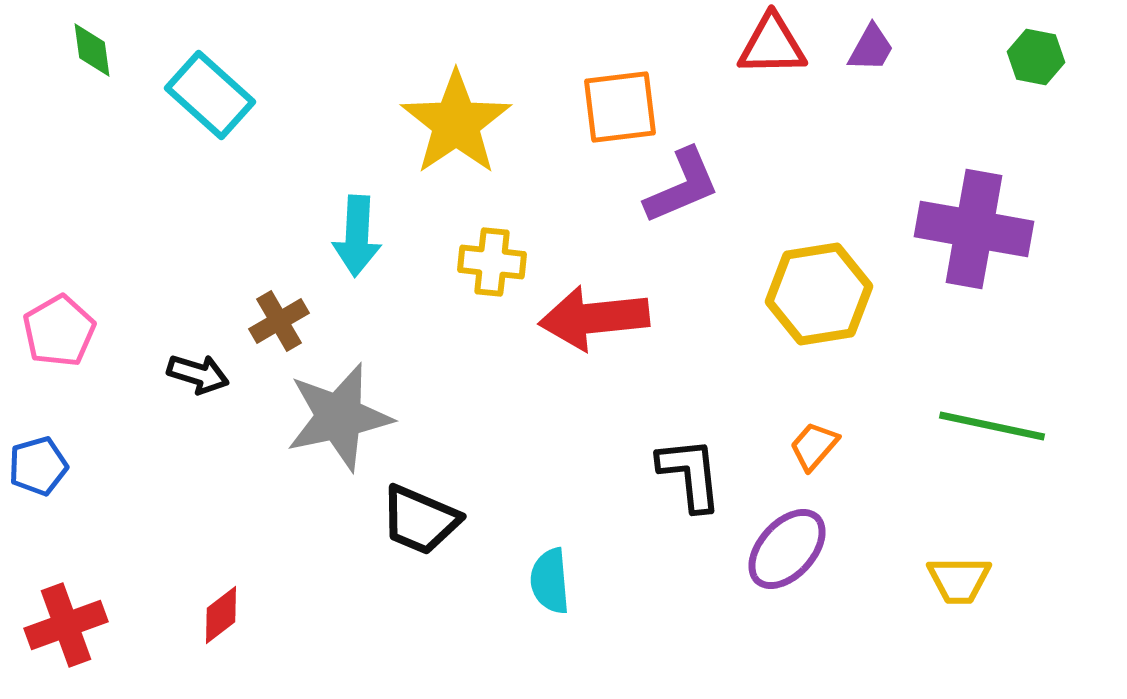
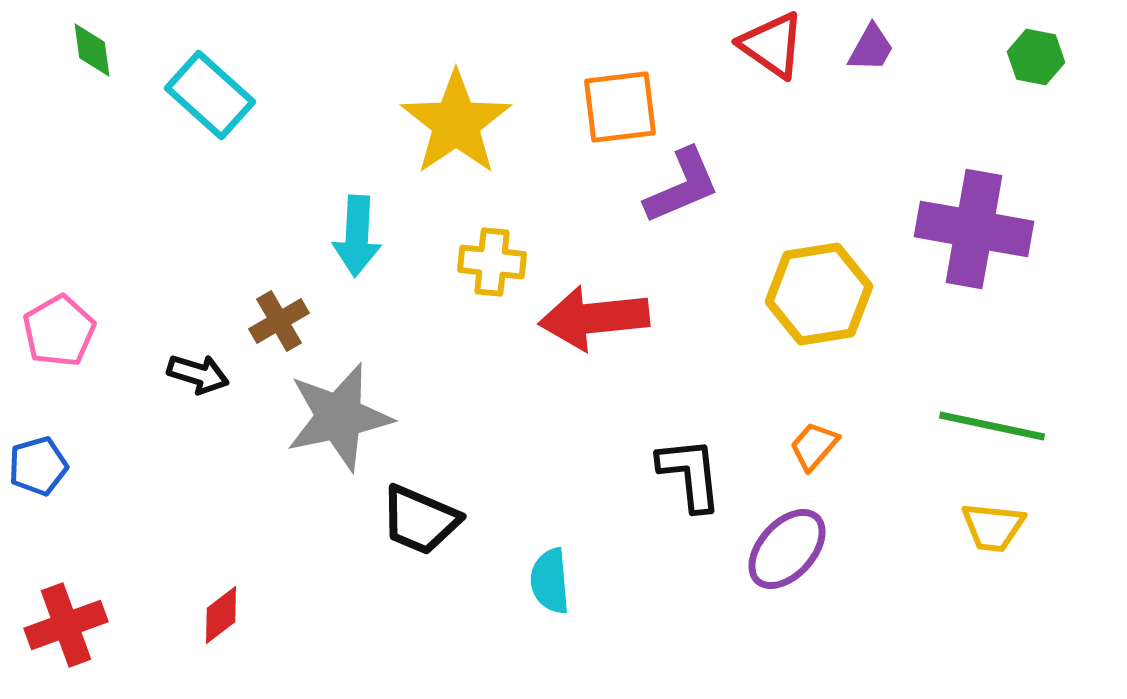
red triangle: rotated 36 degrees clockwise
yellow trapezoid: moved 34 px right, 53 px up; rotated 6 degrees clockwise
